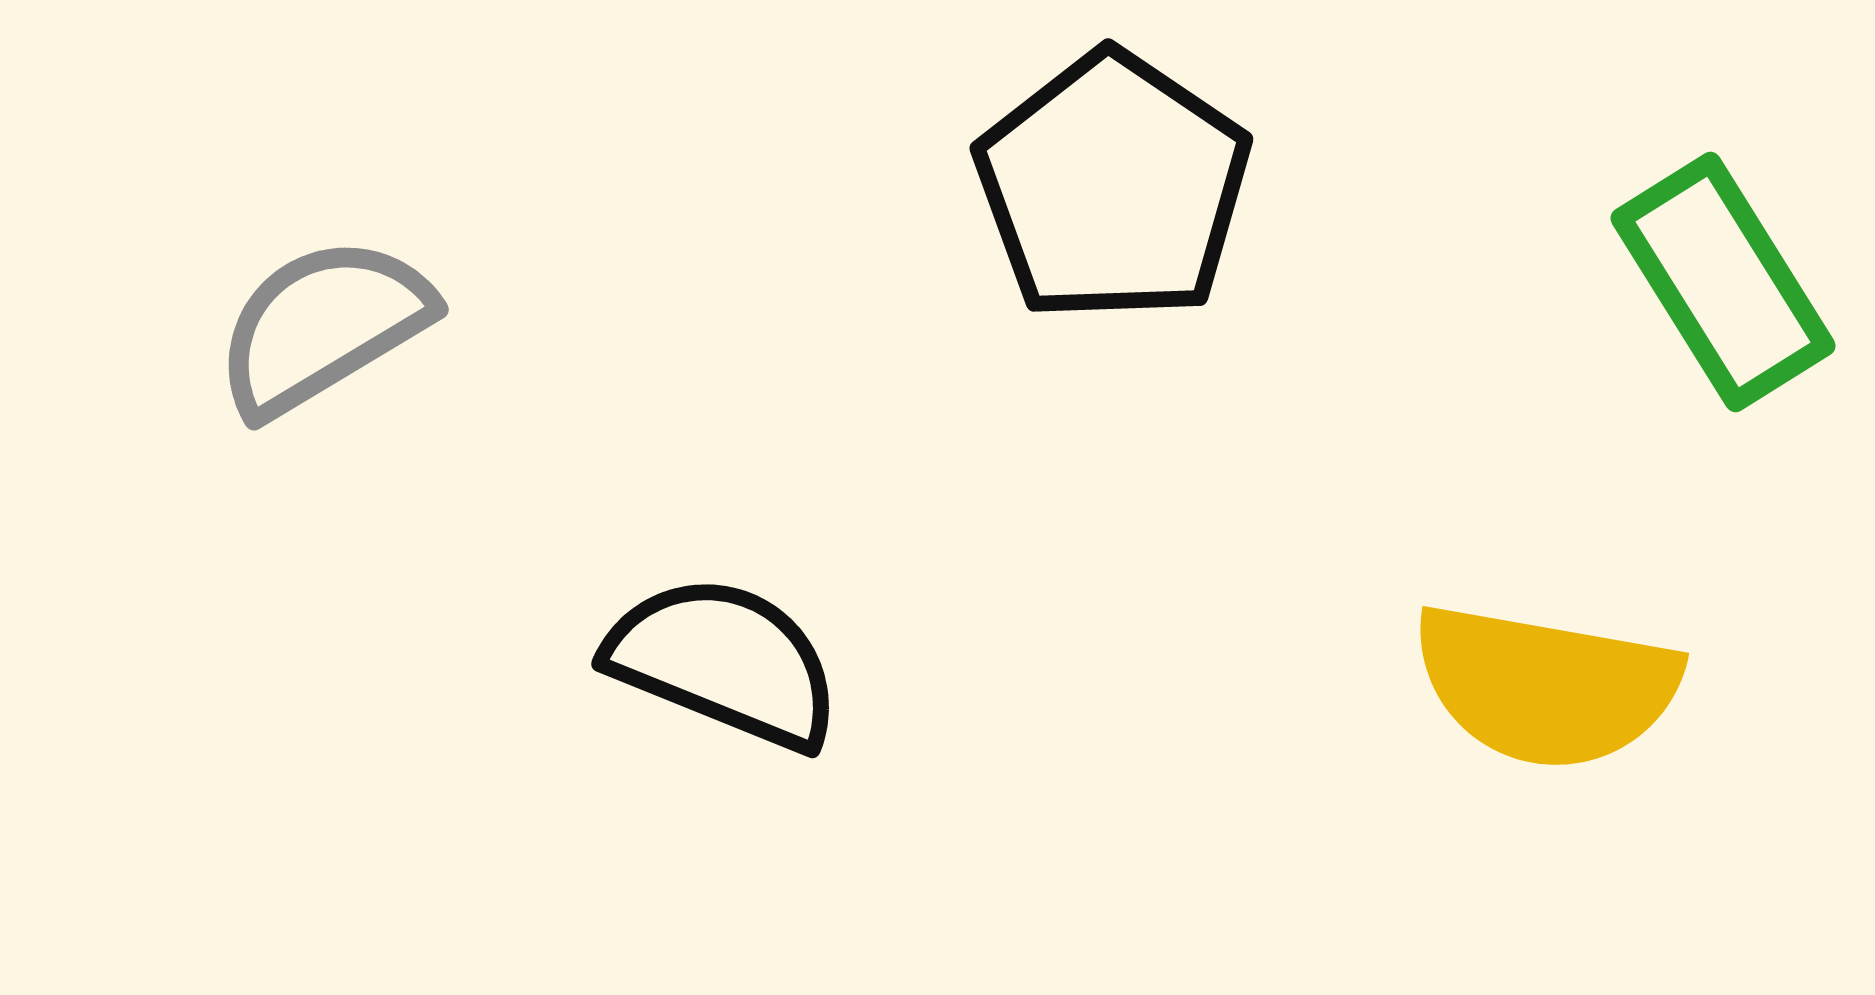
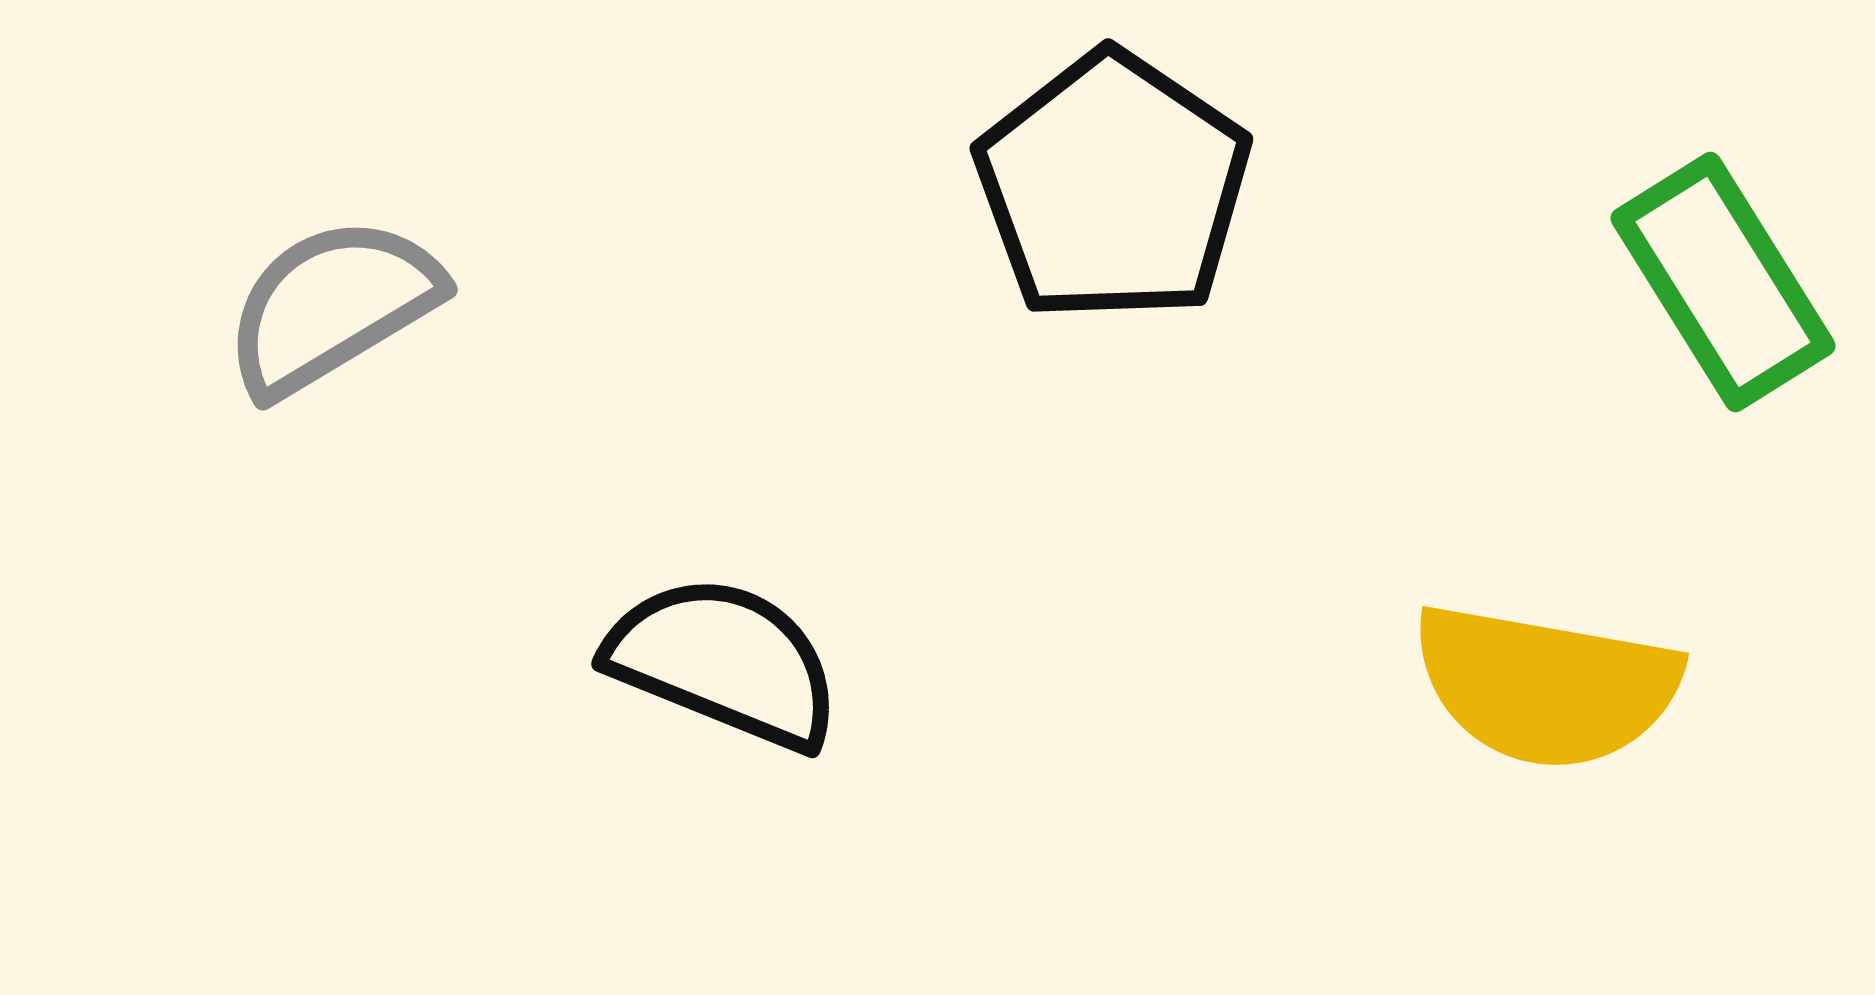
gray semicircle: moved 9 px right, 20 px up
